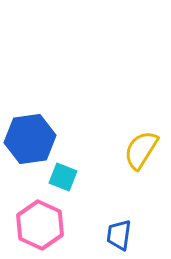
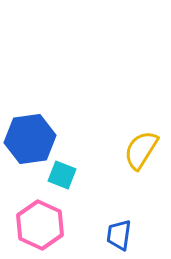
cyan square: moved 1 px left, 2 px up
